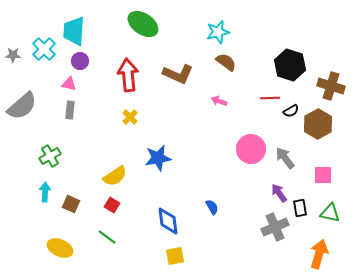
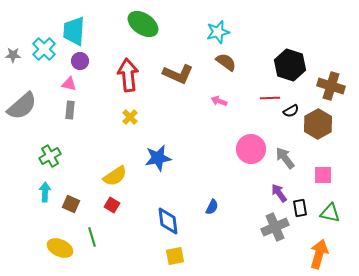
blue semicircle: rotated 56 degrees clockwise
green line: moved 15 px left; rotated 36 degrees clockwise
